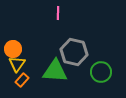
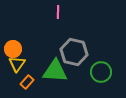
pink line: moved 1 px up
orange rectangle: moved 5 px right, 2 px down
